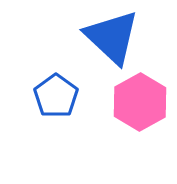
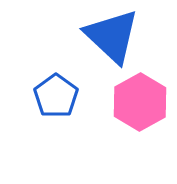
blue triangle: moved 1 px up
